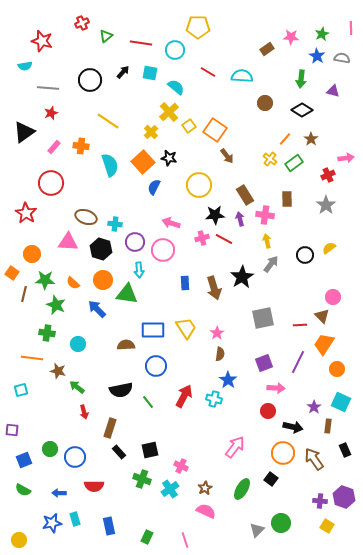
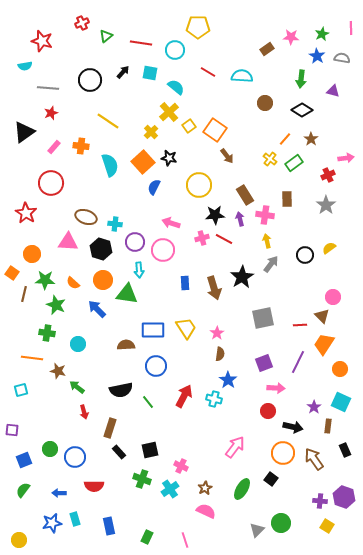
orange circle at (337, 369): moved 3 px right
green semicircle at (23, 490): rotated 98 degrees clockwise
